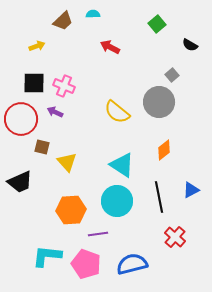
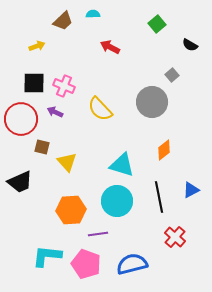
gray circle: moved 7 px left
yellow semicircle: moved 17 px left, 3 px up; rotated 8 degrees clockwise
cyan triangle: rotated 16 degrees counterclockwise
